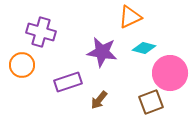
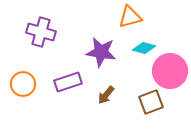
orange triangle: rotated 10 degrees clockwise
purple star: moved 1 px left
orange circle: moved 1 px right, 19 px down
pink circle: moved 2 px up
brown arrow: moved 7 px right, 5 px up
